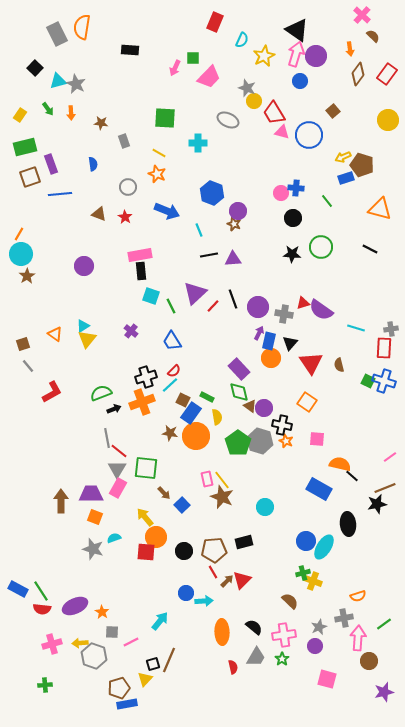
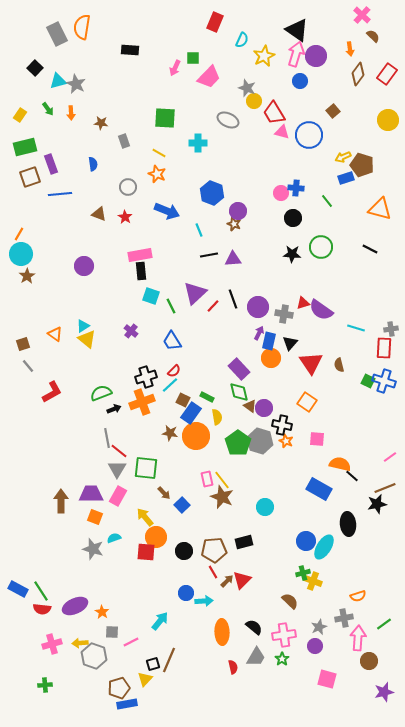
yellow triangle at (87, 339): rotated 30 degrees counterclockwise
pink rectangle at (118, 488): moved 8 px down
